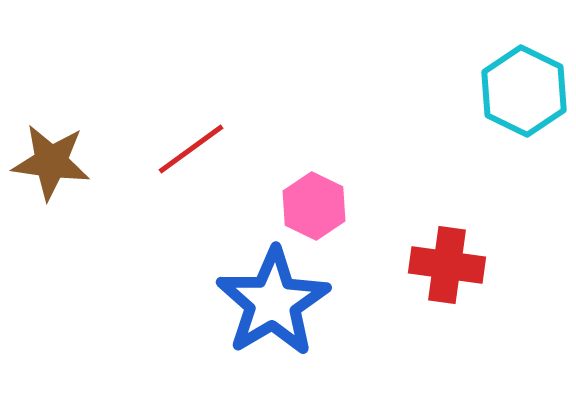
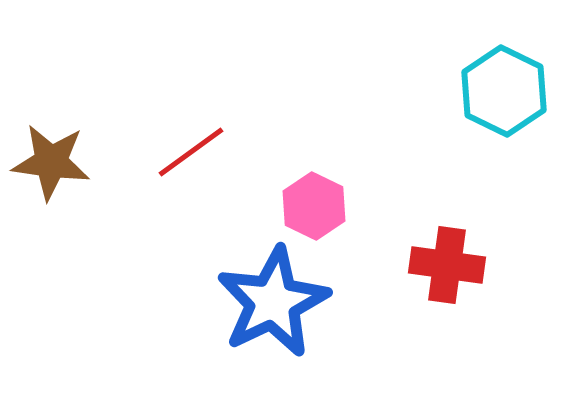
cyan hexagon: moved 20 px left
red line: moved 3 px down
blue star: rotated 5 degrees clockwise
